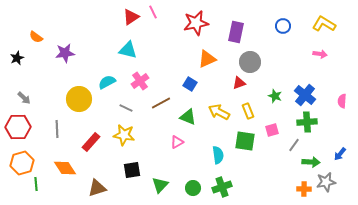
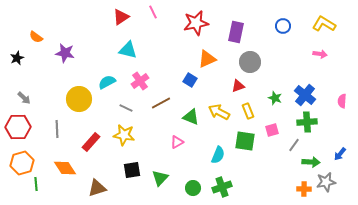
red triangle at (131, 17): moved 10 px left
purple star at (65, 53): rotated 18 degrees clockwise
red triangle at (239, 83): moved 1 px left, 3 px down
blue square at (190, 84): moved 4 px up
green star at (275, 96): moved 2 px down
green triangle at (188, 117): moved 3 px right
cyan semicircle at (218, 155): rotated 30 degrees clockwise
green triangle at (160, 185): moved 7 px up
